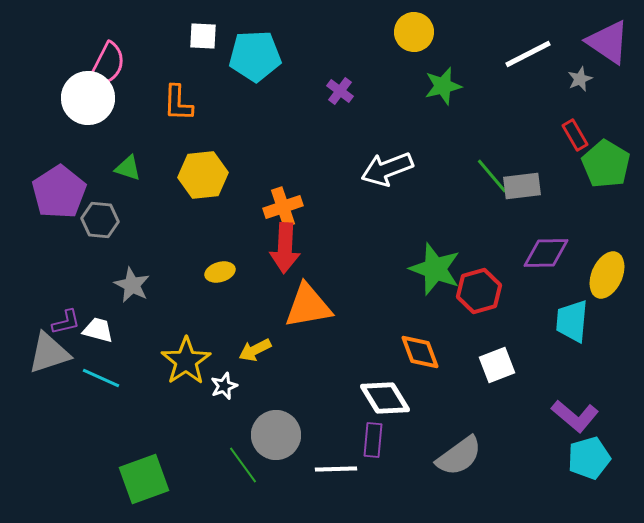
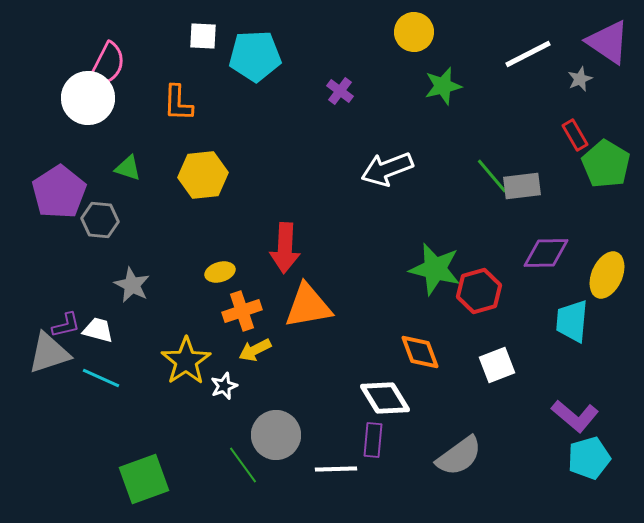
orange cross at (283, 207): moved 41 px left, 104 px down
green star at (435, 269): rotated 6 degrees counterclockwise
purple L-shape at (66, 322): moved 3 px down
